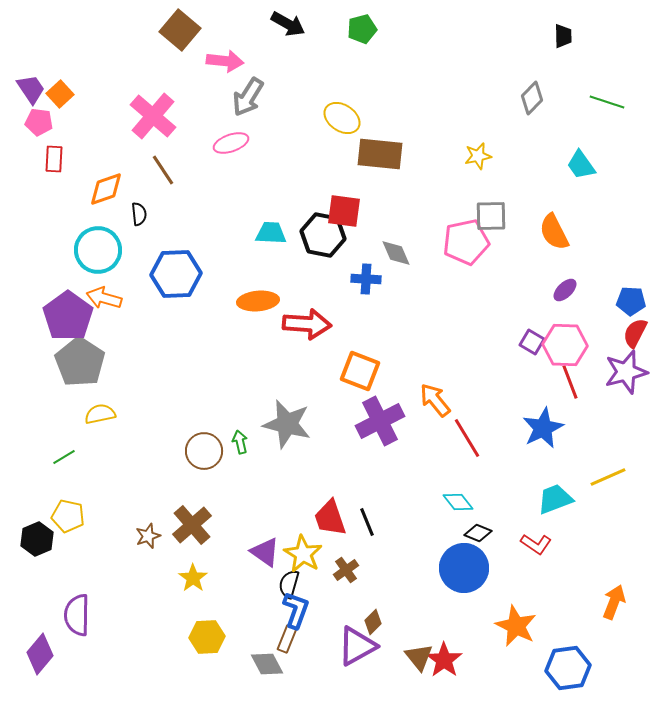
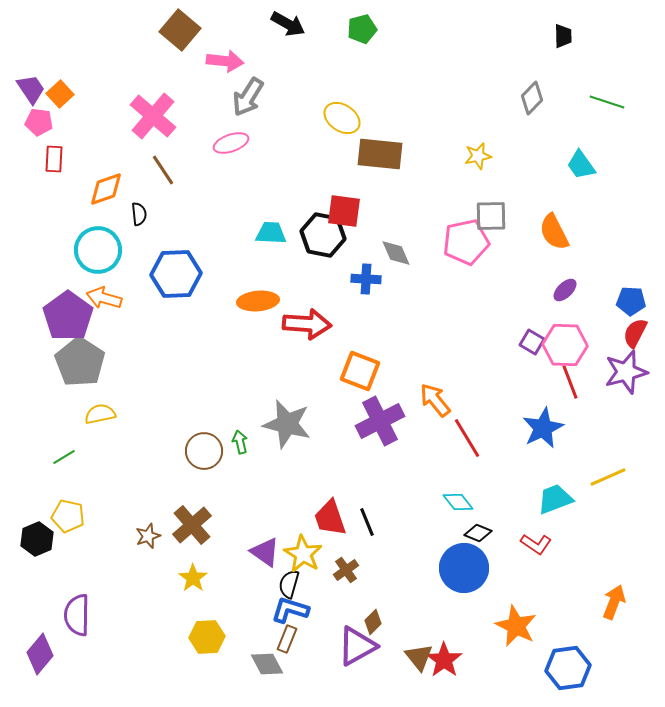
blue L-shape at (296, 610): moved 6 px left; rotated 93 degrees counterclockwise
